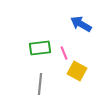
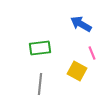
pink line: moved 28 px right
